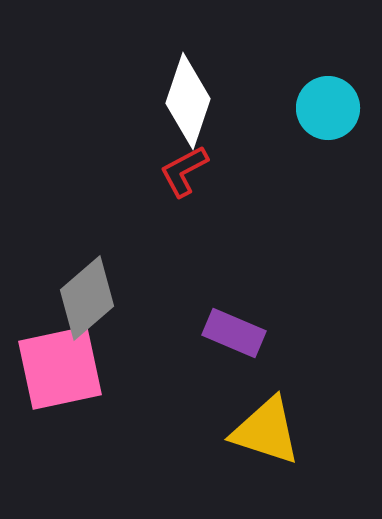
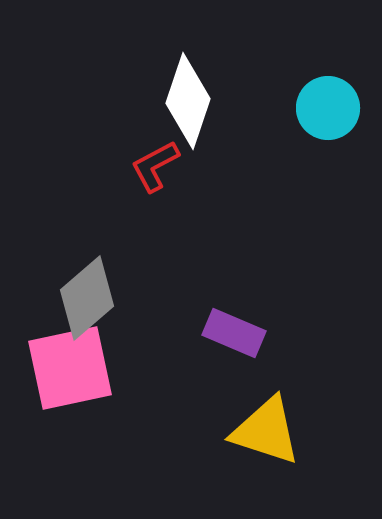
red L-shape: moved 29 px left, 5 px up
pink square: moved 10 px right
